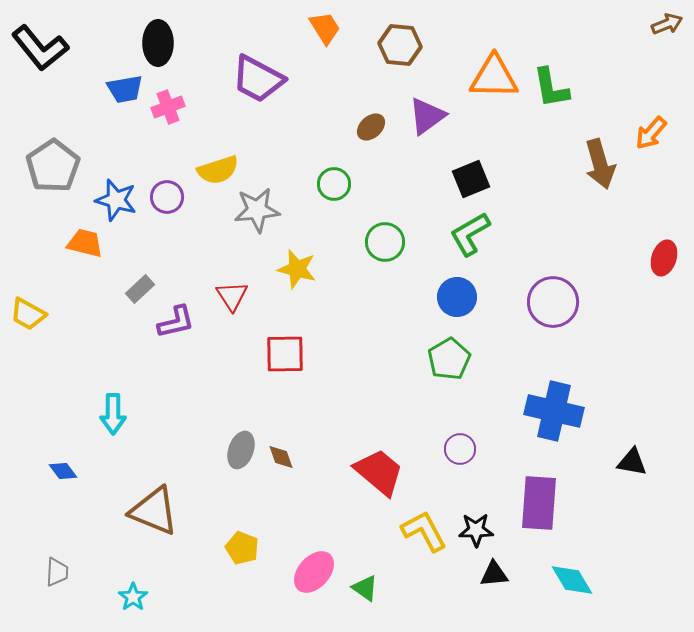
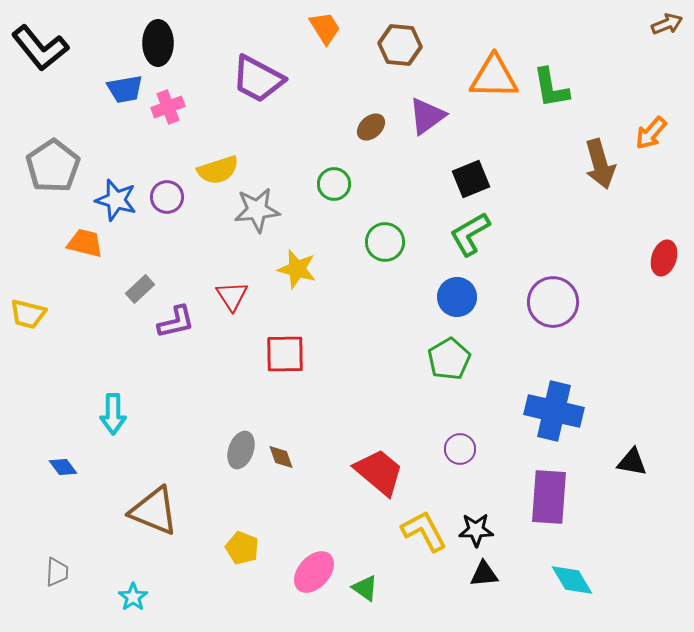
yellow trapezoid at (28, 314): rotated 15 degrees counterclockwise
blue diamond at (63, 471): moved 4 px up
purple rectangle at (539, 503): moved 10 px right, 6 px up
black triangle at (494, 574): moved 10 px left
